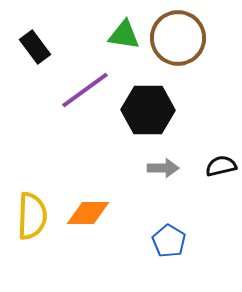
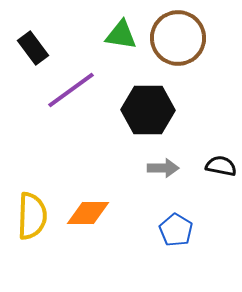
green triangle: moved 3 px left
black rectangle: moved 2 px left, 1 px down
purple line: moved 14 px left
black semicircle: rotated 24 degrees clockwise
blue pentagon: moved 7 px right, 11 px up
